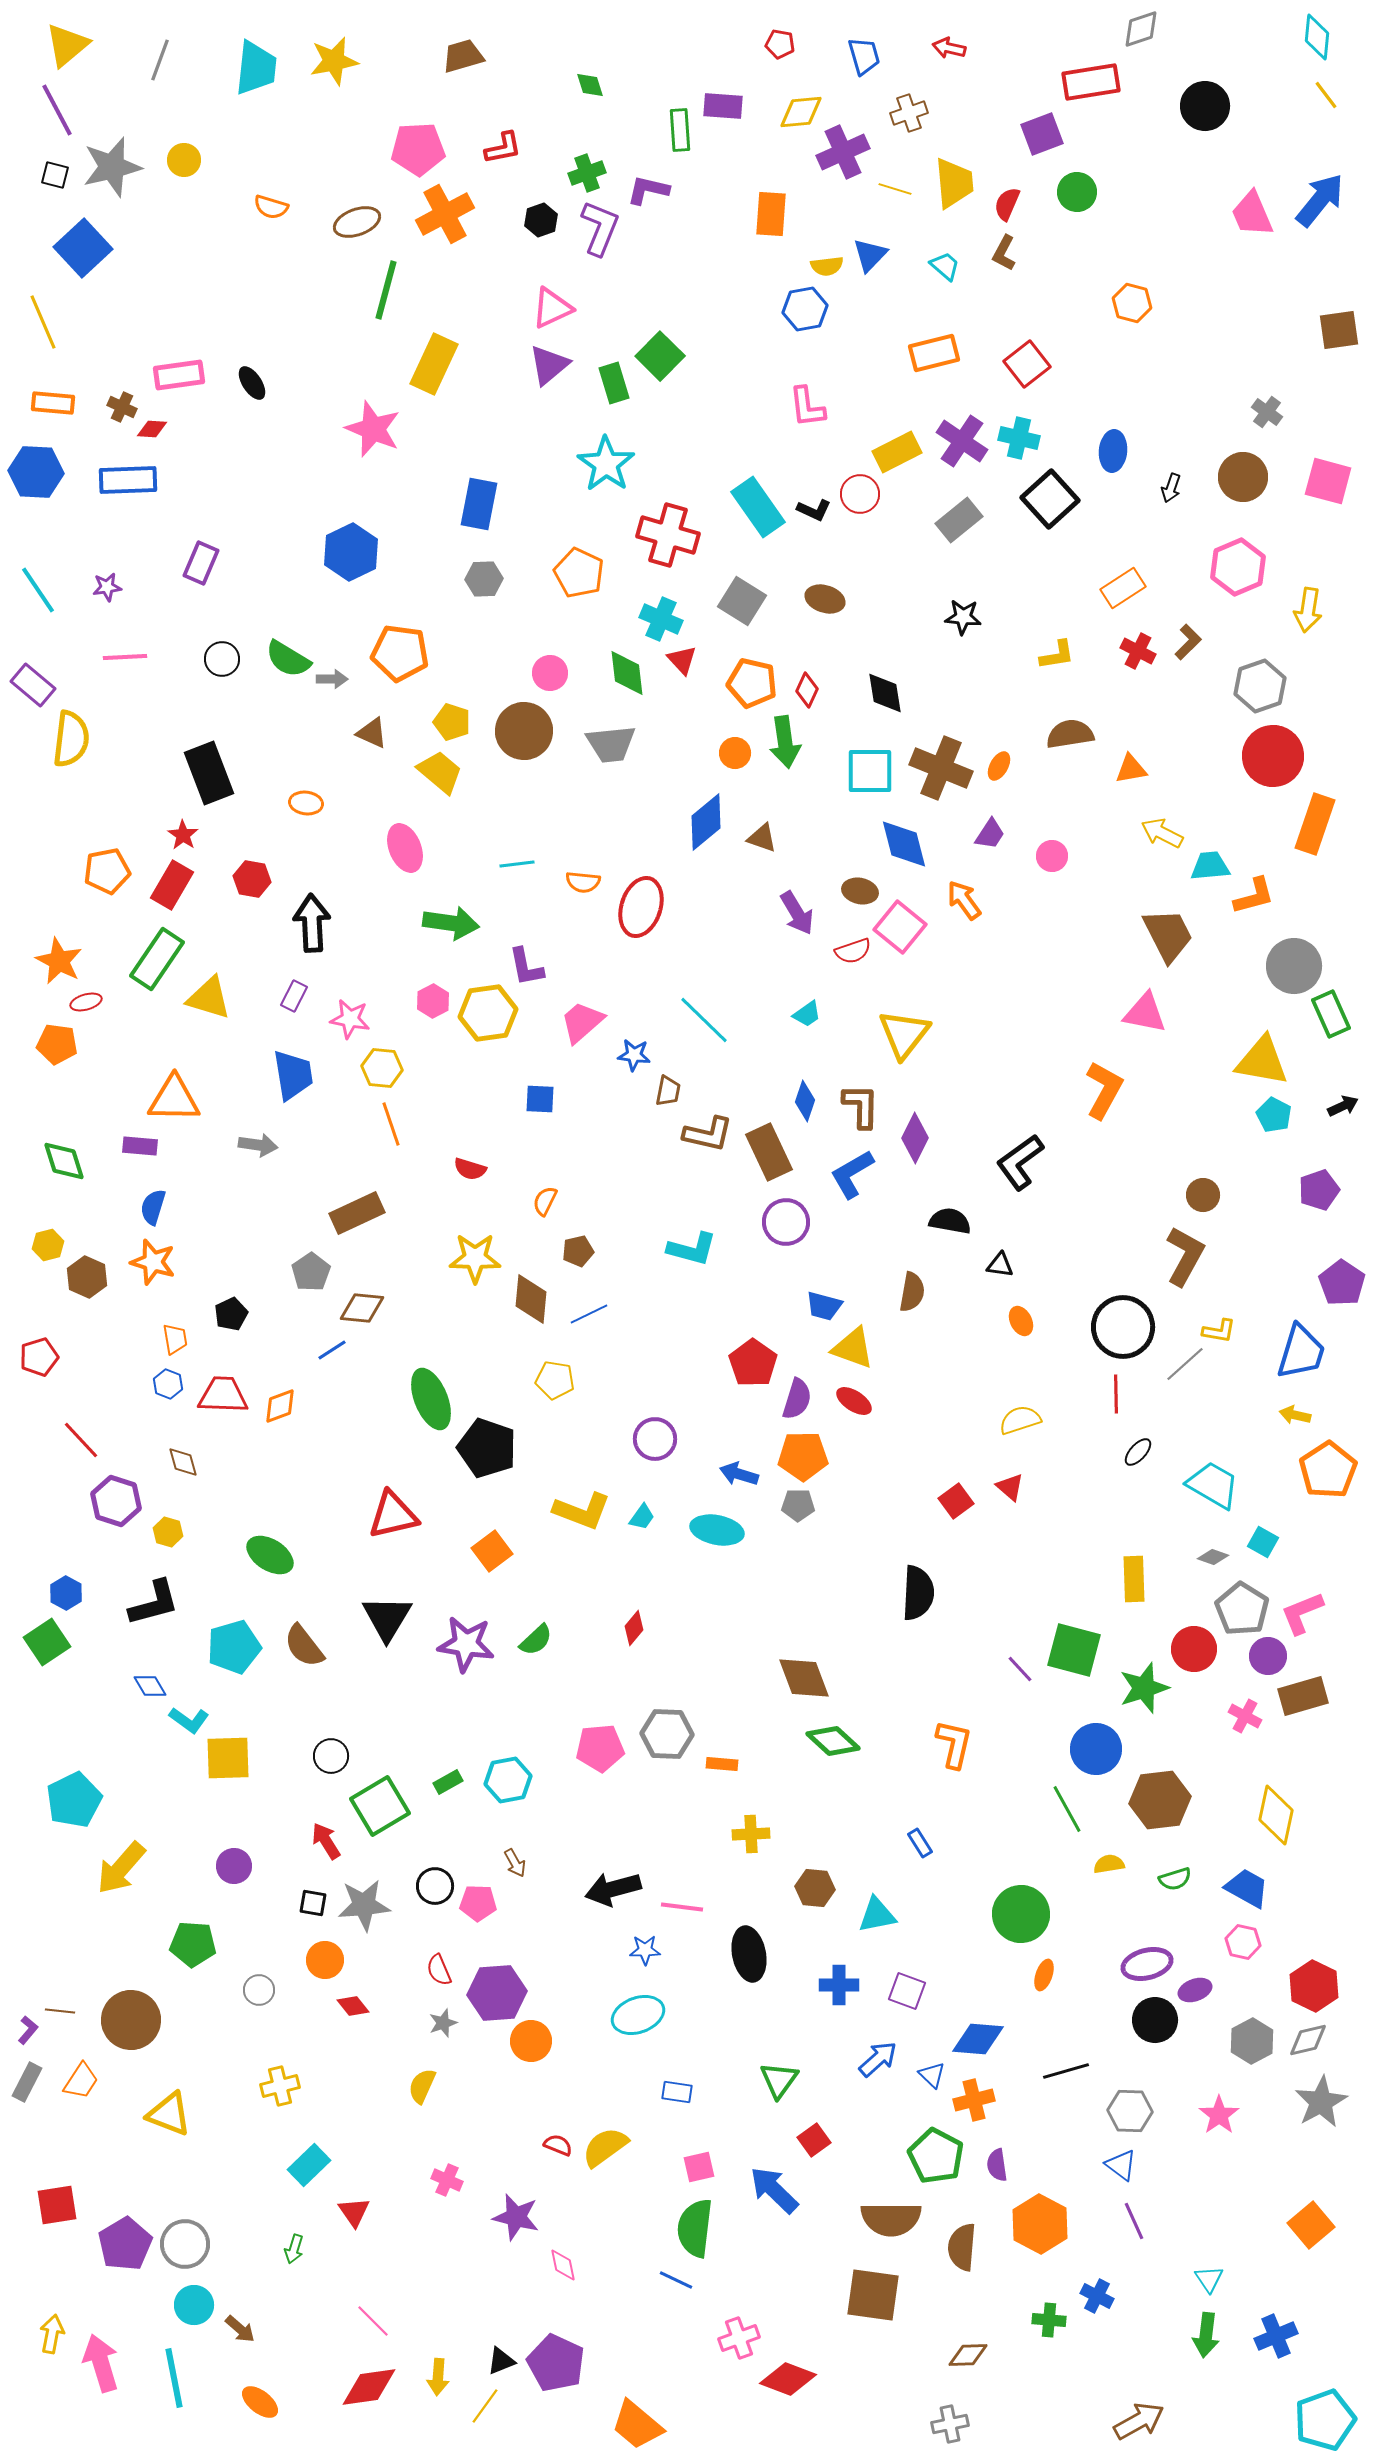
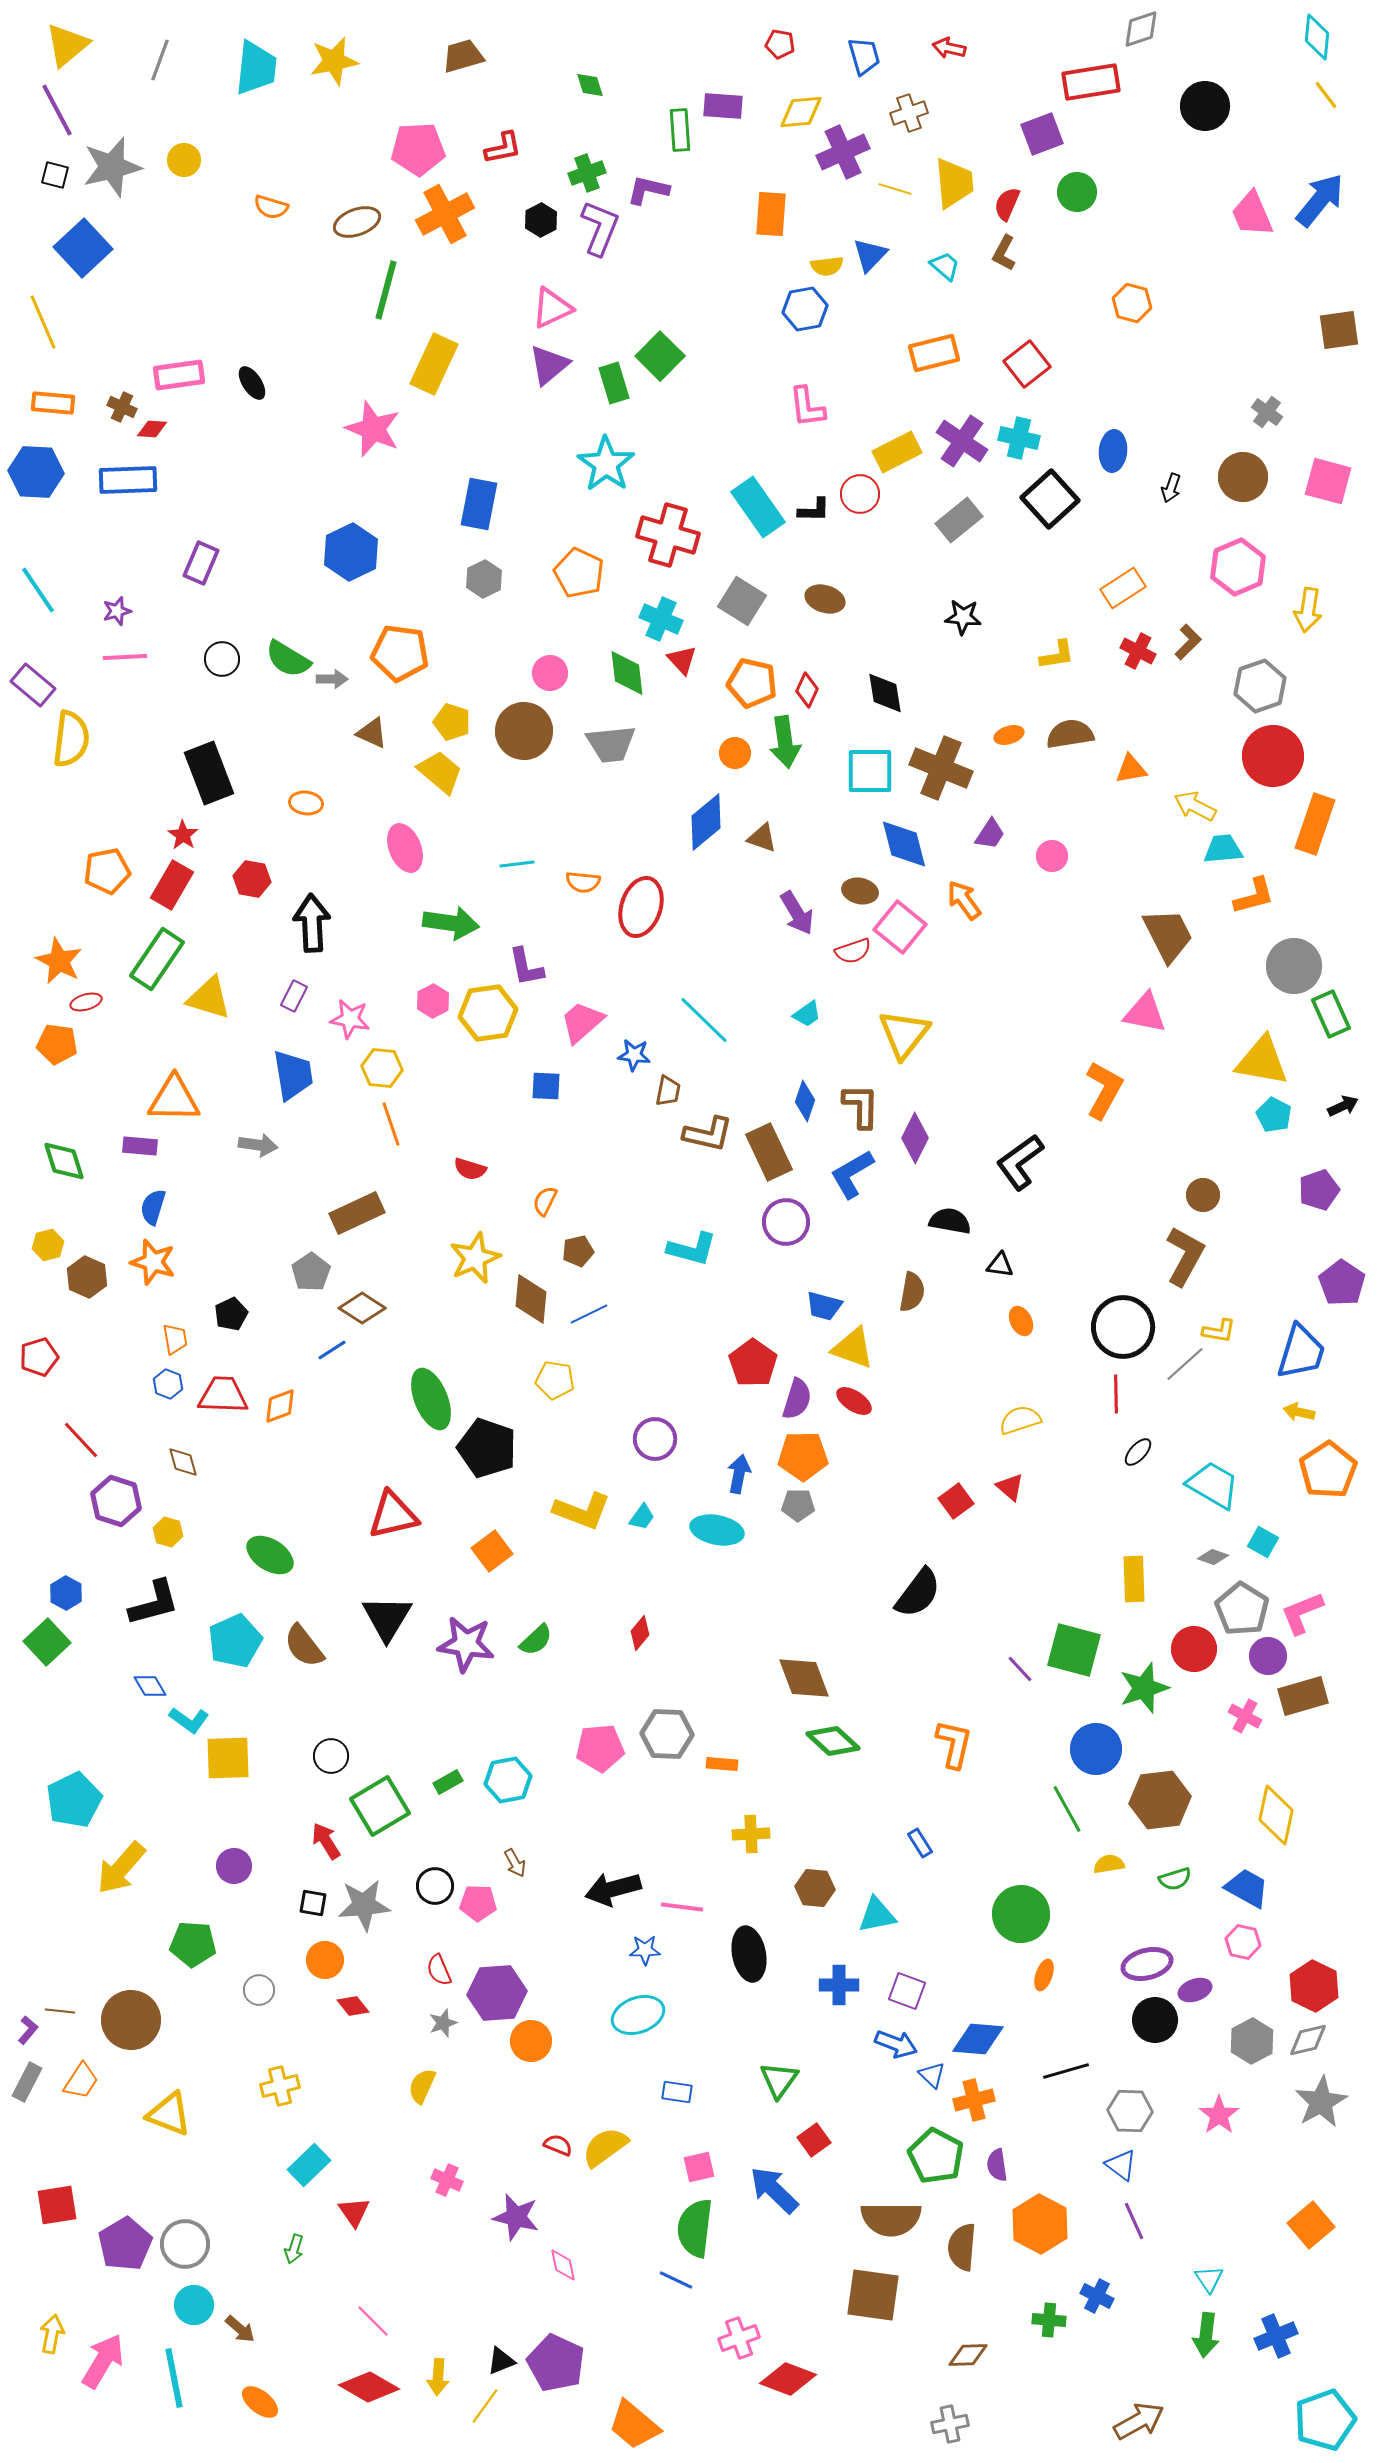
black hexagon at (541, 220): rotated 8 degrees counterclockwise
black L-shape at (814, 510): rotated 24 degrees counterclockwise
gray hexagon at (484, 579): rotated 24 degrees counterclockwise
purple star at (107, 587): moved 10 px right, 24 px down; rotated 8 degrees counterclockwise
orange ellipse at (999, 766): moved 10 px right, 31 px up; rotated 44 degrees clockwise
yellow arrow at (1162, 833): moved 33 px right, 27 px up
cyan trapezoid at (1210, 866): moved 13 px right, 17 px up
blue square at (540, 1099): moved 6 px right, 13 px up
yellow star at (475, 1258): rotated 24 degrees counterclockwise
brown diamond at (362, 1308): rotated 27 degrees clockwise
yellow arrow at (1295, 1415): moved 4 px right, 3 px up
blue arrow at (739, 1474): rotated 84 degrees clockwise
black semicircle at (918, 1593): rotated 34 degrees clockwise
red diamond at (634, 1628): moved 6 px right, 5 px down
green square at (47, 1642): rotated 9 degrees counterclockwise
cyan pentagon at (234, 1647): moved 1 px right, 6 px up; rotated 8 degrees counterclockwise
blue arrow at (878, 2059): moved 18 px right, 15 px up; rotated 63 degrees clockwise
pink arrow at (101, 2363): moved 2 px right, 2 px up; rotated 48 degrees clockwise
red diamond at (369, 2387): rotated 38 degrees clockwise
orange trapezoid at (637, 2425): moved 3 px left
